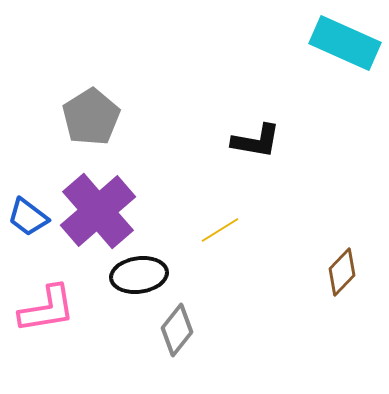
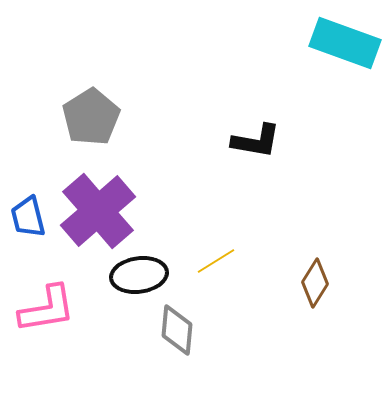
cyan rectangle: rotated 4 degrees counterclockwise
blue trapezoid: rotated 39 degrees clockwise
yellow line: moved 4 px left, 31 px down
brown diamond: moved 27 px left, 11 px down; rotated 12 degrees counterclockwise
gray diamond: rotated 33 degrees counterclockwise
